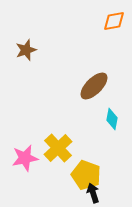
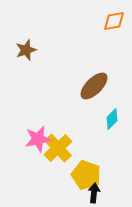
cyan diamond: rotated 35 degrees clockwise
pink star: moved 13 px right, 19 px up
black arrow: moved 1 px right; rotated 24 degrees clockwise
